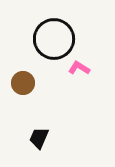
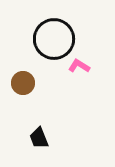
pink L-shape: moved 2 px up
black trapezoid: rotated 45 degrees counterclockwise
